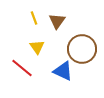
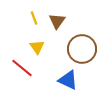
blue triangle: moved 5 px right, 9 px down
